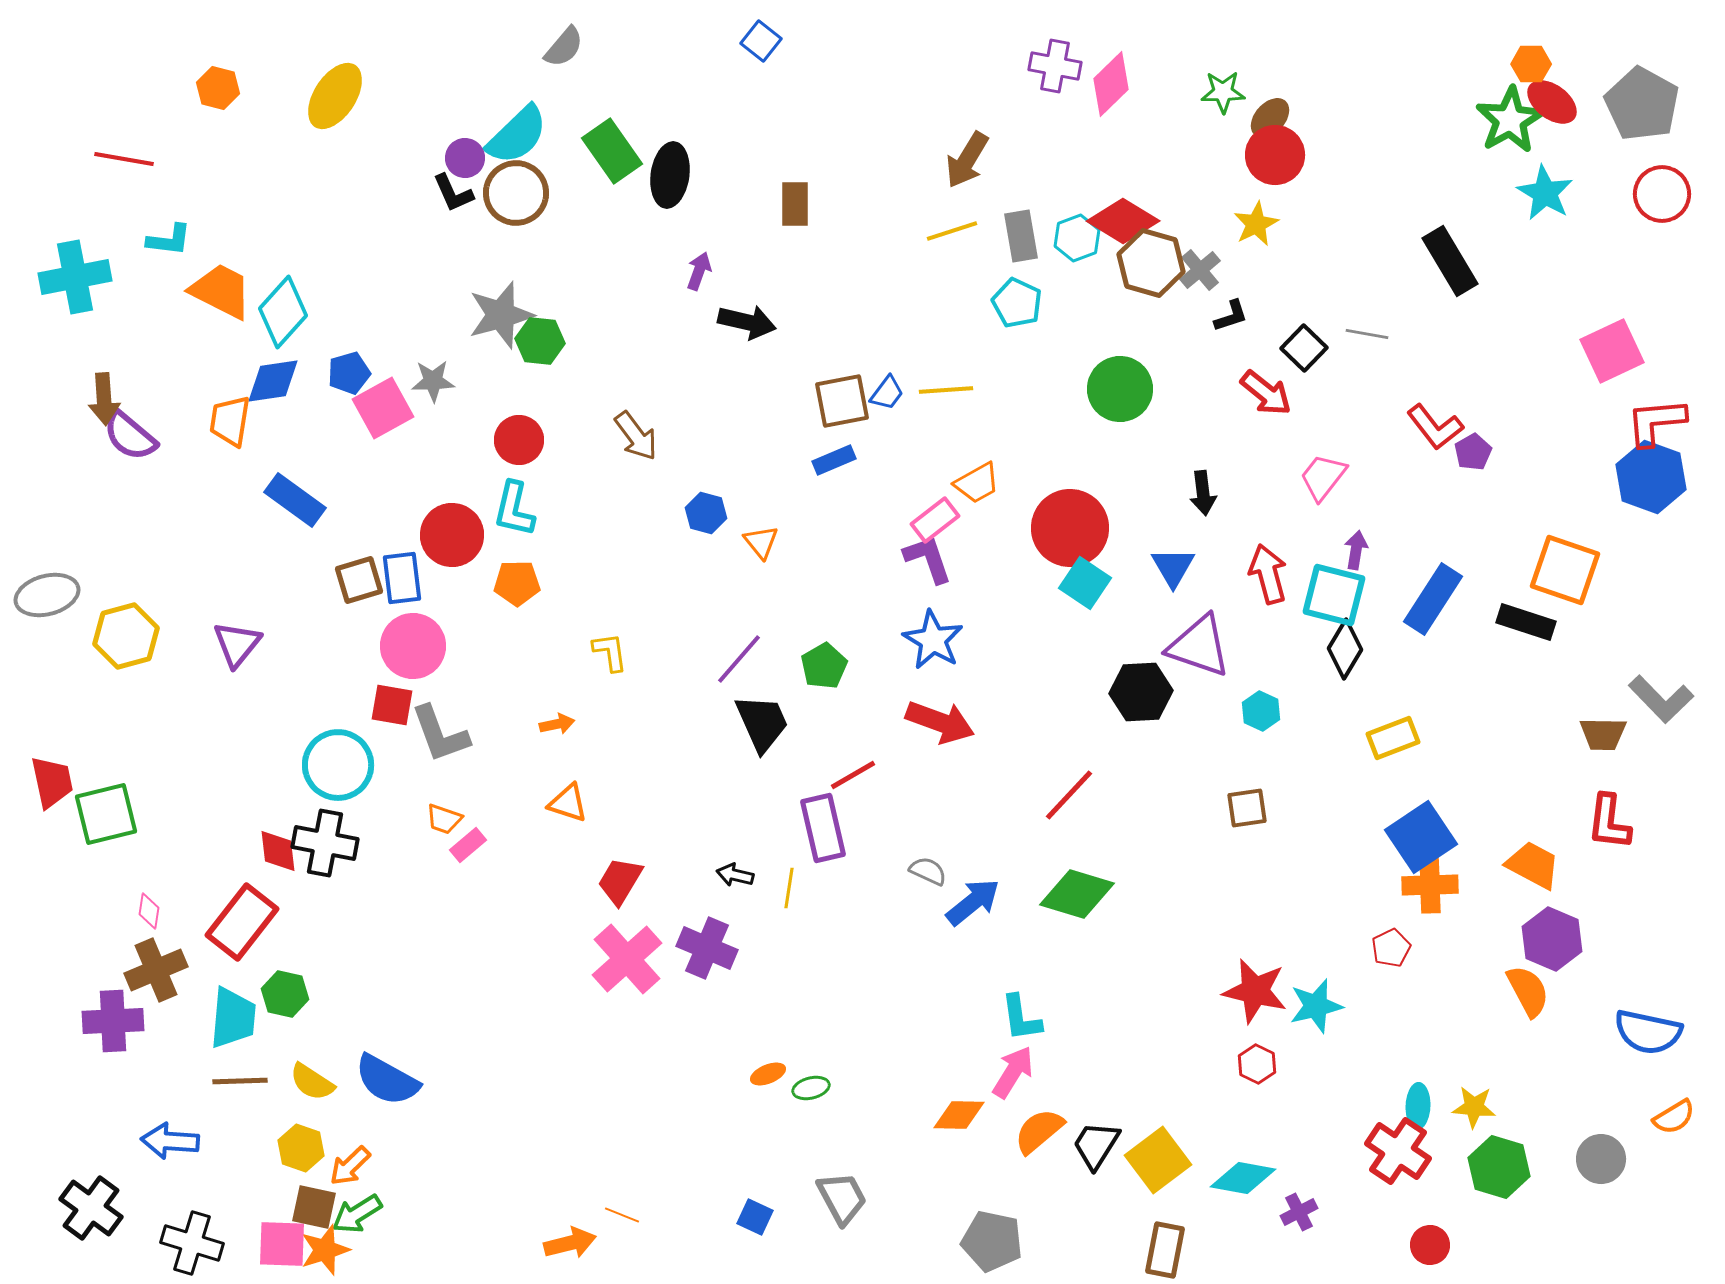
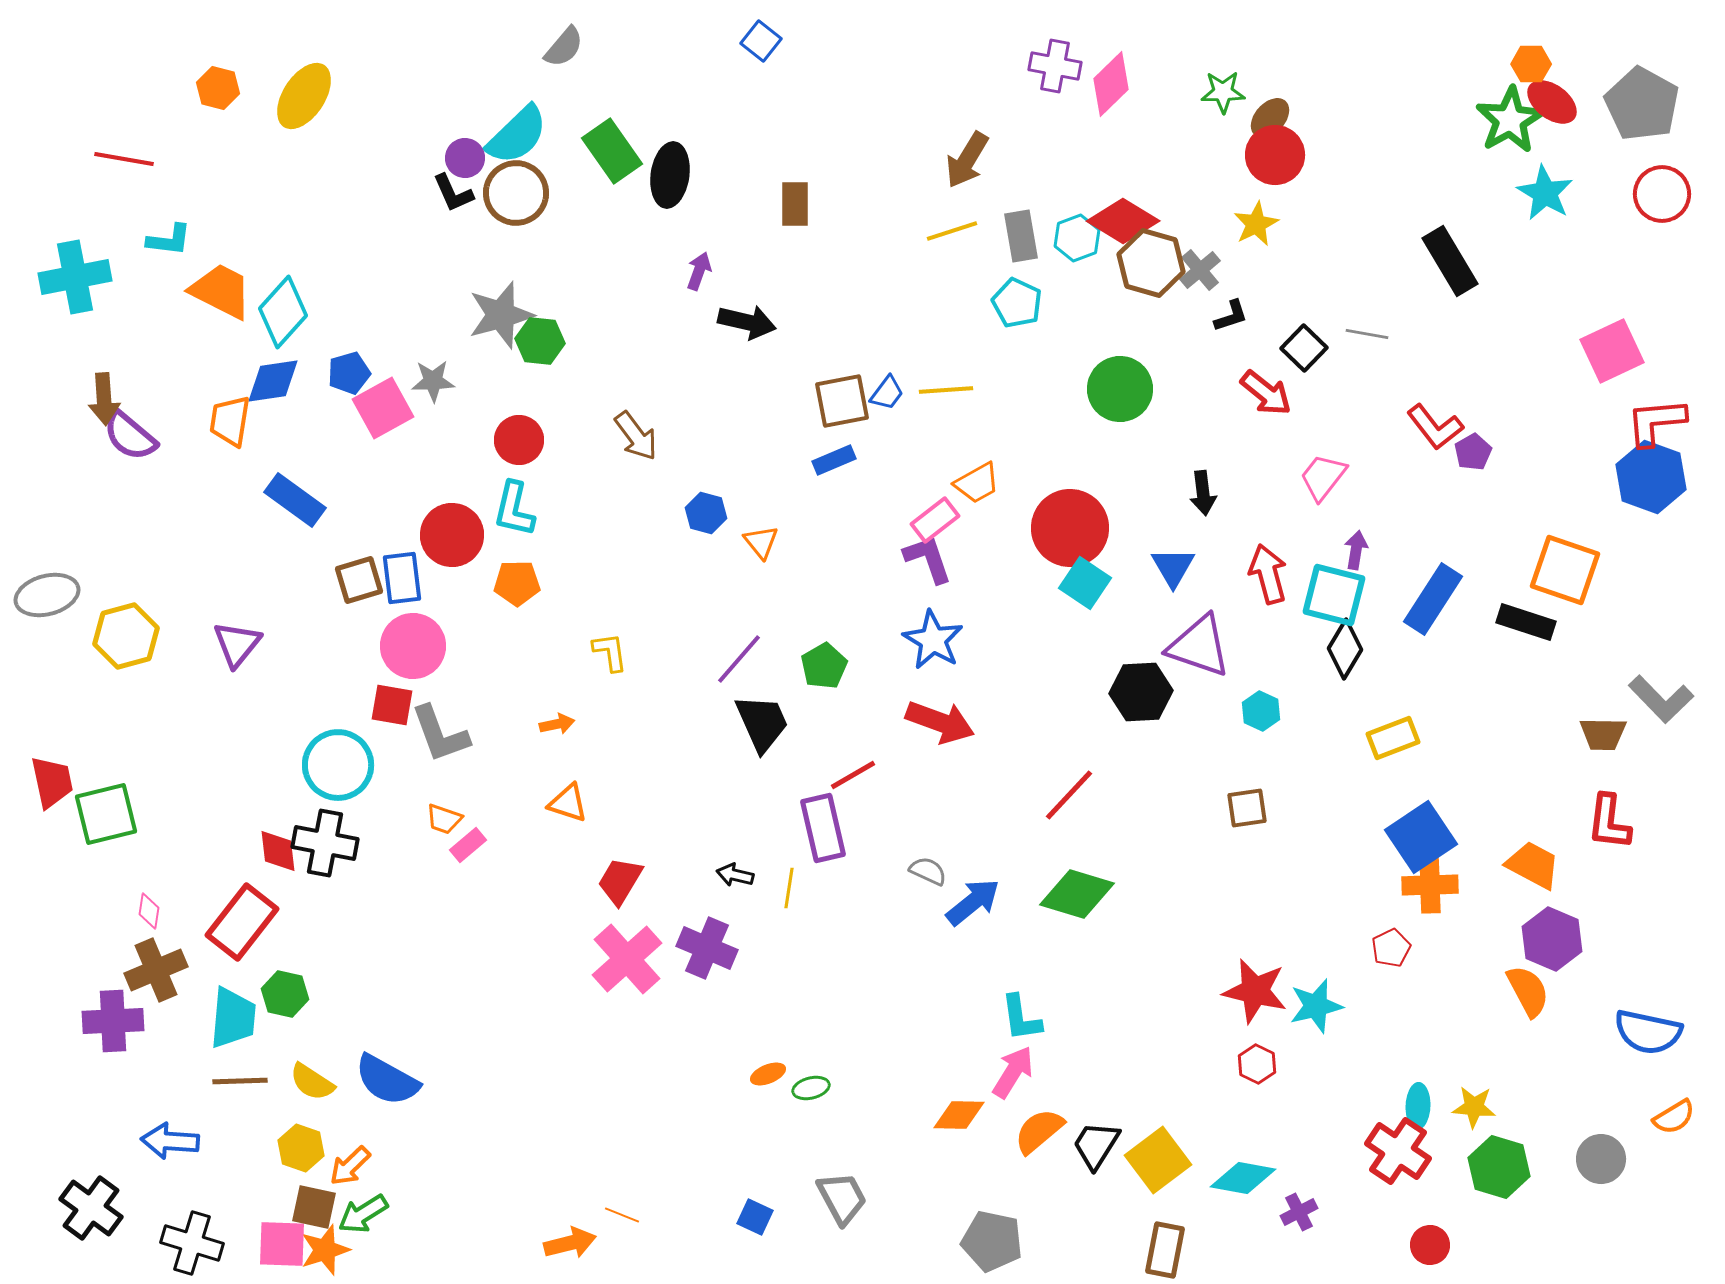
yellow ellipse at (335, 96): moved 31 px left
green arrow at (357, 1214): moved 6 px right
